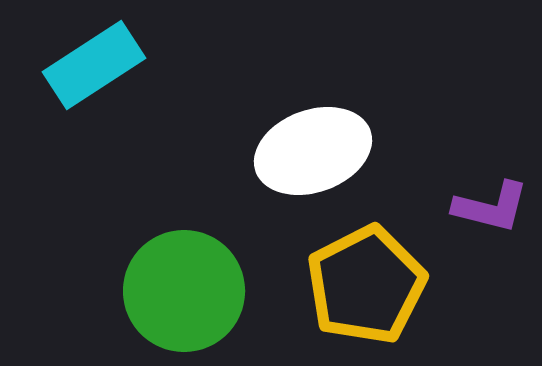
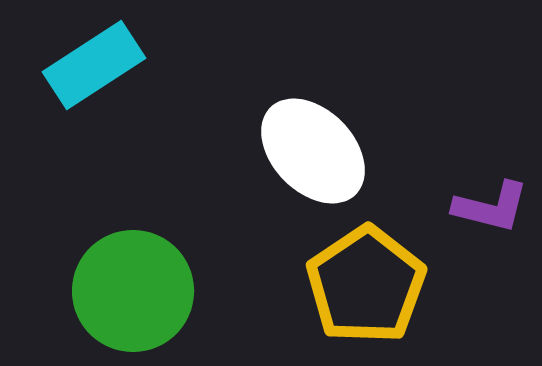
white ellipse: rotated 66 degrees clockwise
yellow pentagon: rotated 7 degrees counterclockwise
green circle: moved 51 px left
